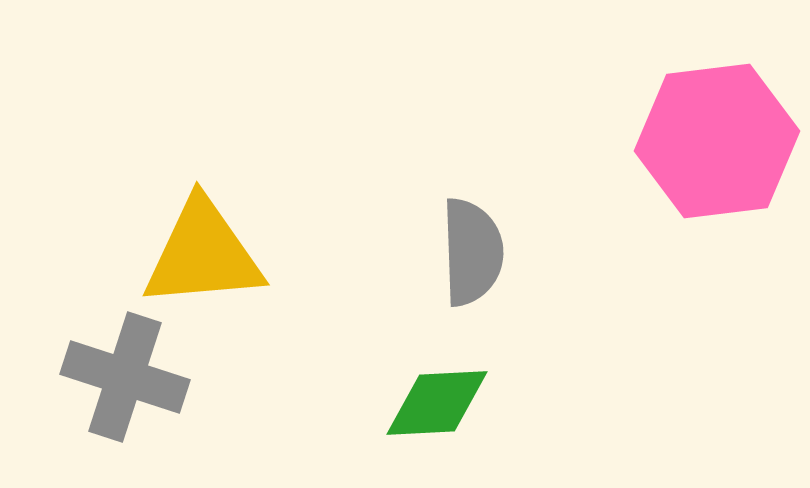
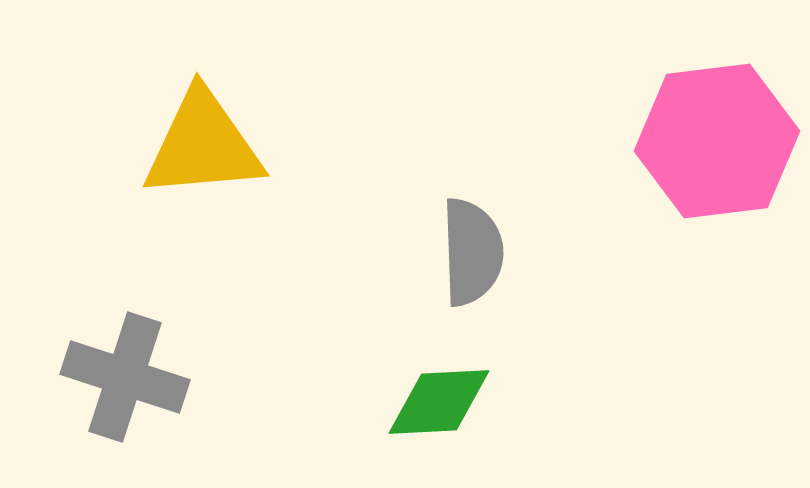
yellow triangle: moved 109 px up
green diamond: moved 2 px right, 1 px up
